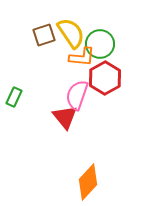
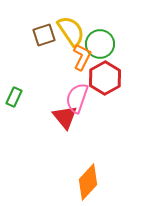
yellow semicircle: moved 2 px up
orange L-shape: rotated 68 degrees counterclockwise
pink semicircle: moved 3 px down
